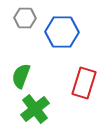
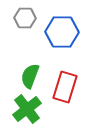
green semicircle: moved 9 px right
red rectangle: moved 19 px left, 4 px down
green cross: moved 8 px left
